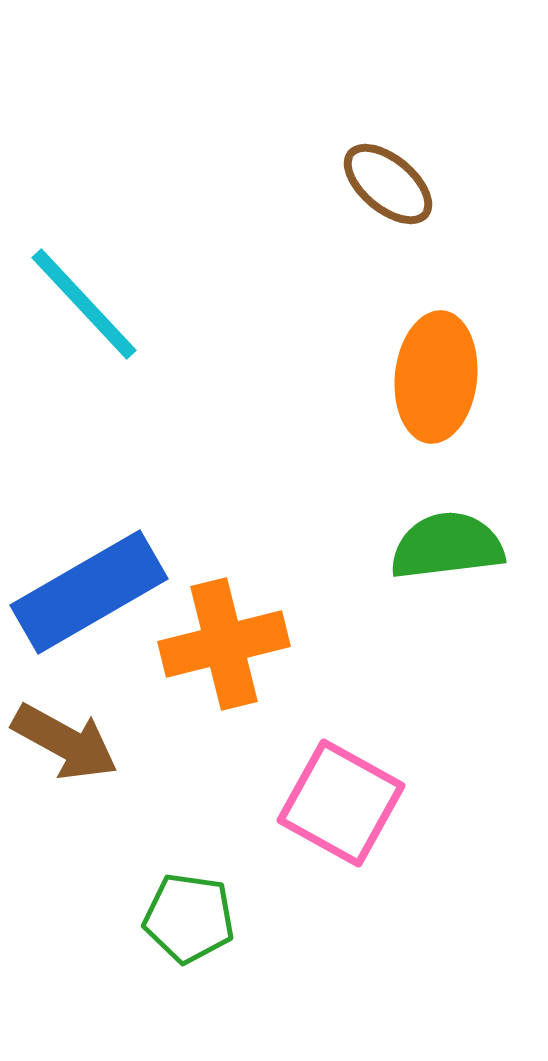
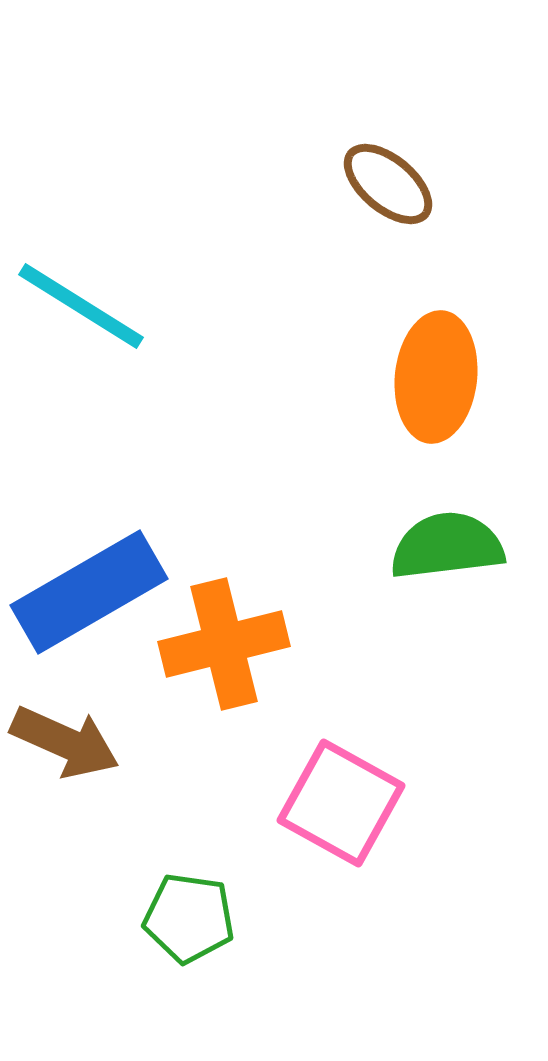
cyan line: moved 3 px left, 2 px down; rotated 15 degrees counterclockwise
brown arrow: rotated 5 degrees counterclockwise
